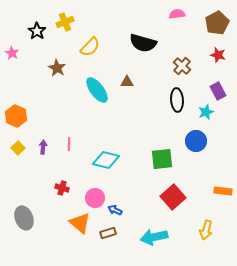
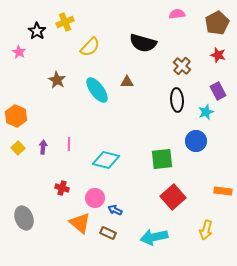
pink star: moved 7 px right, 1 px up
brown star: moved 12 px down
brown rectangle: rotated 42 degrees clockwise
